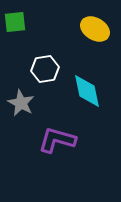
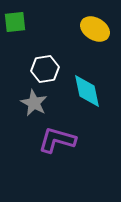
gray star: moved 13 px right
